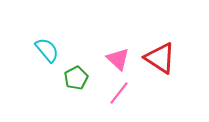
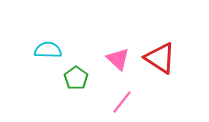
cyan semicircle: moved 1 px right; rotated 48 degrees counterclockwise
green pentagon: rotated 10 degrees counterclockwise
pink line: moved 3 px right, 9 px down
